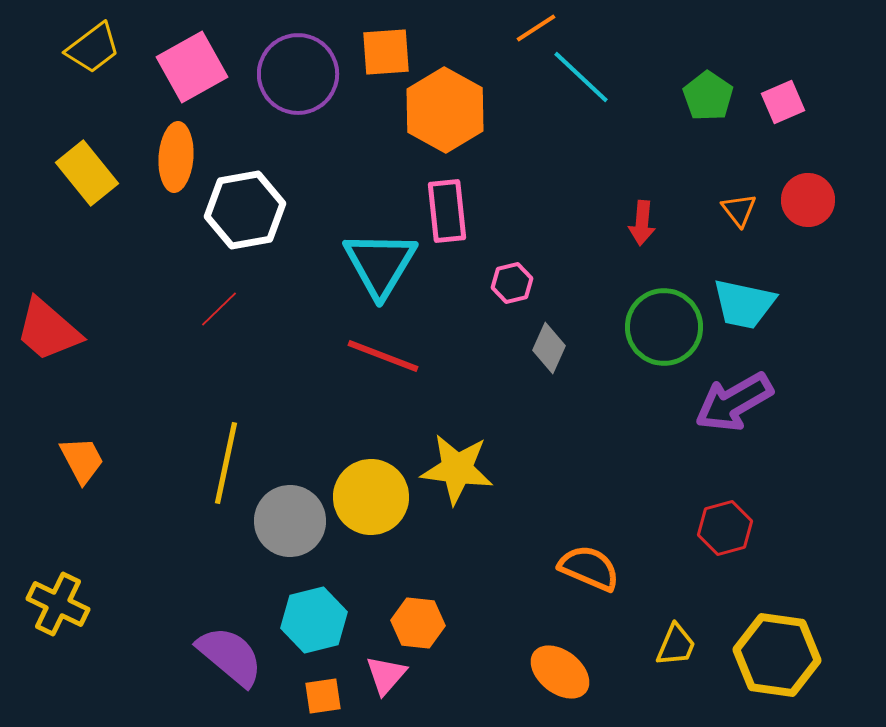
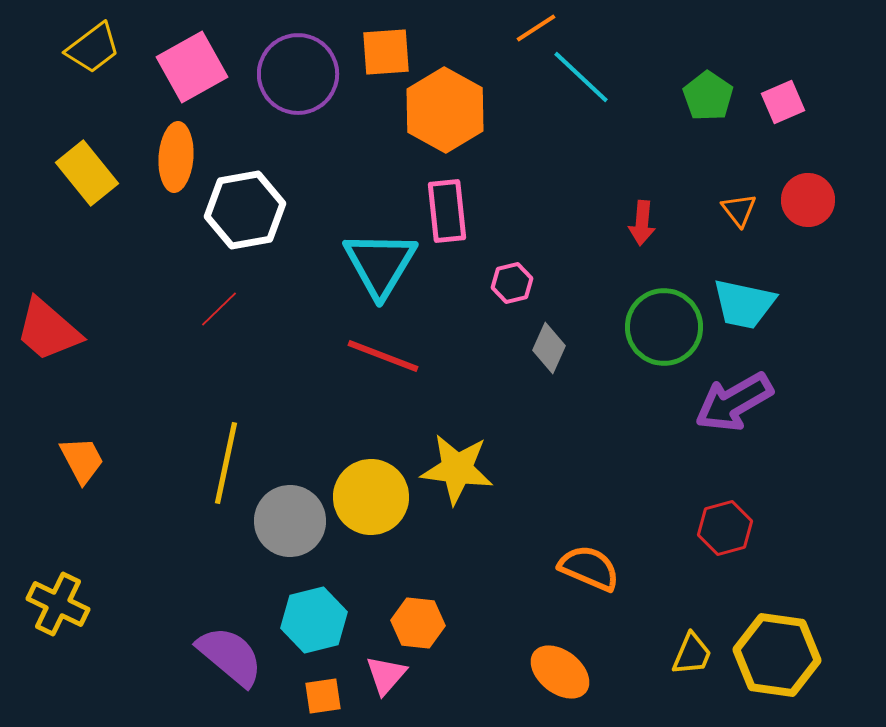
yellow trapezoid at (676, 645): moved 16 px right, 9 px down
